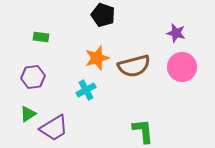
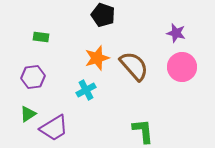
brown semicircle: rotated 116 degrees counterclockwise
